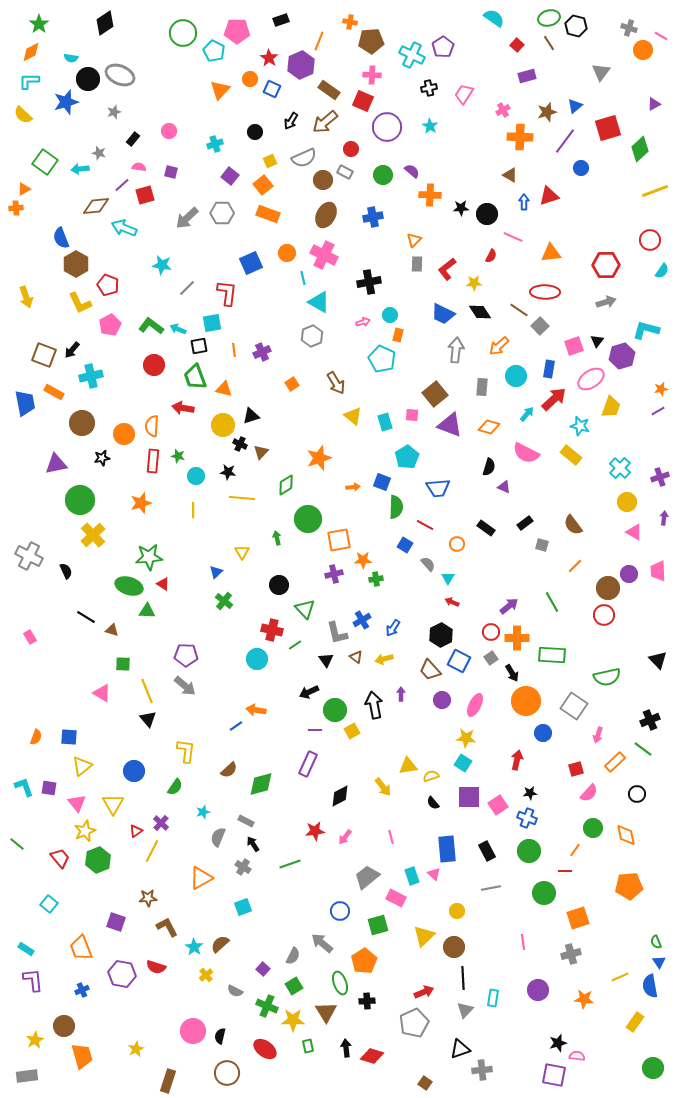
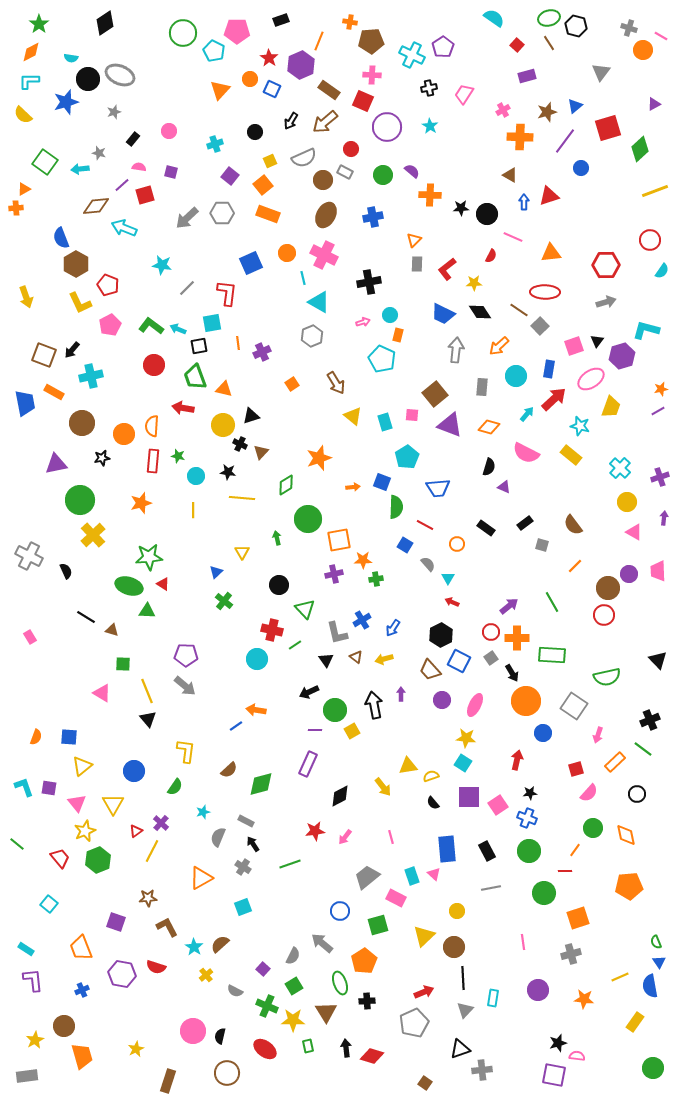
orange line at (234, 350): moved 4 px right, 7 px up
